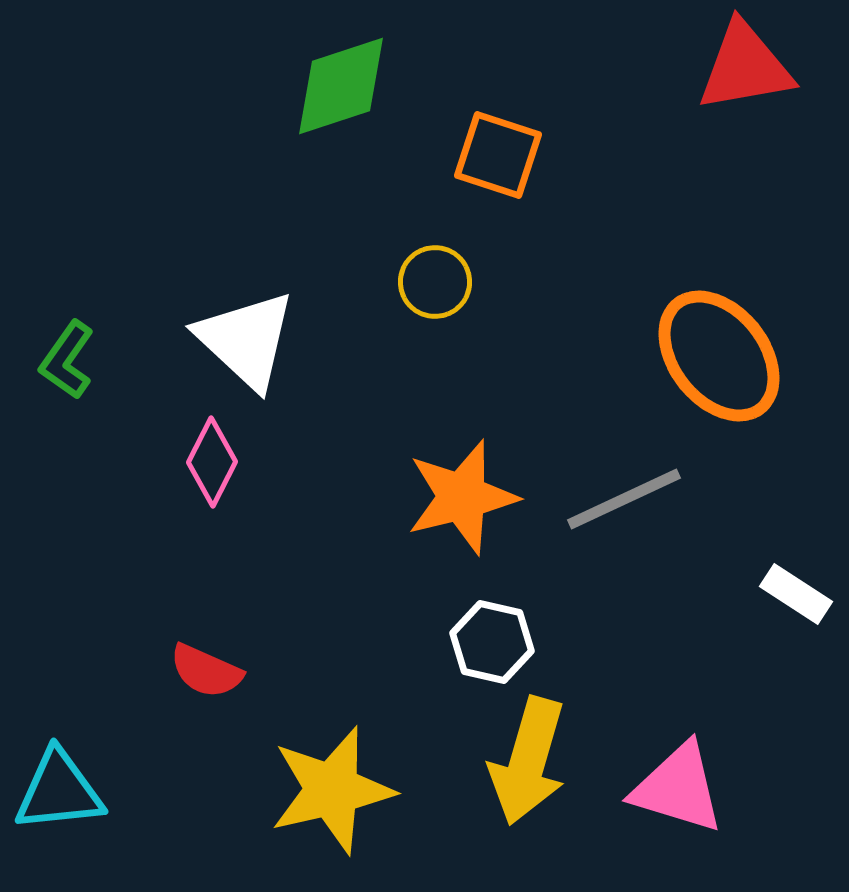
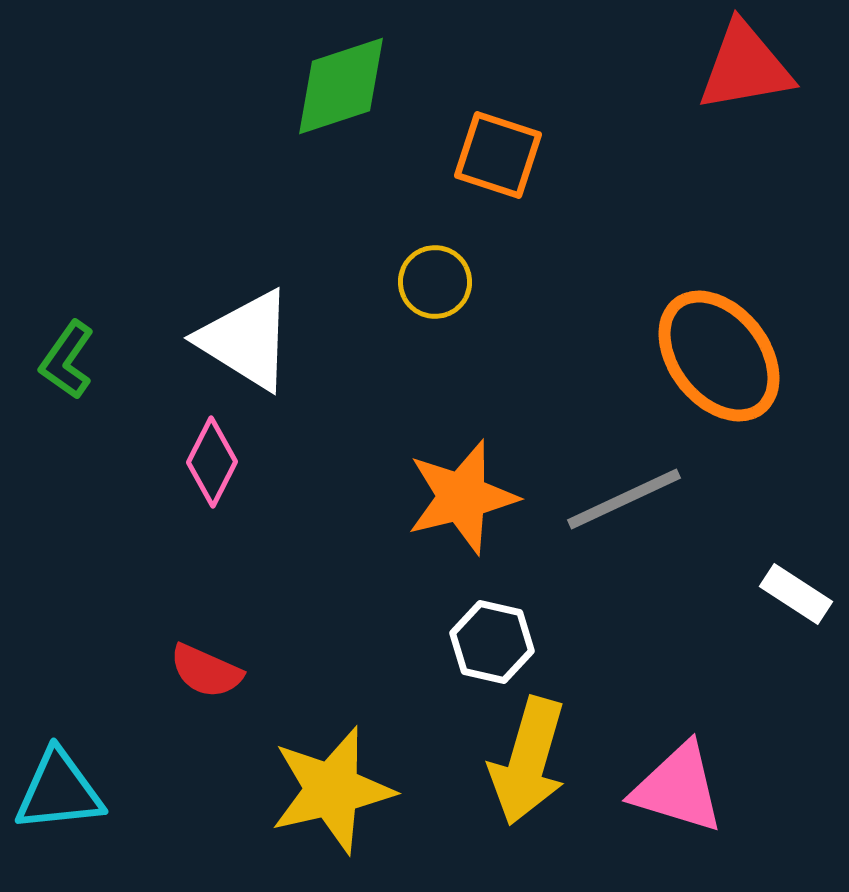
white triangle: rotated 11 degrees counterclockwise
